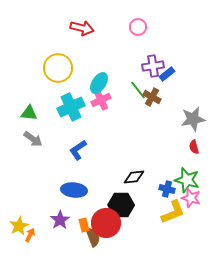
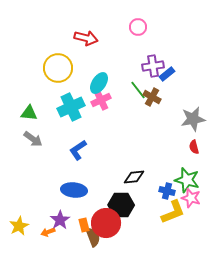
red arrow: moved 4 px right, 10 px down
blue cross: moved 2 px down
orange arrow: moved 18 px right, 3 px up; rotated 136 degrees counterclockwise
